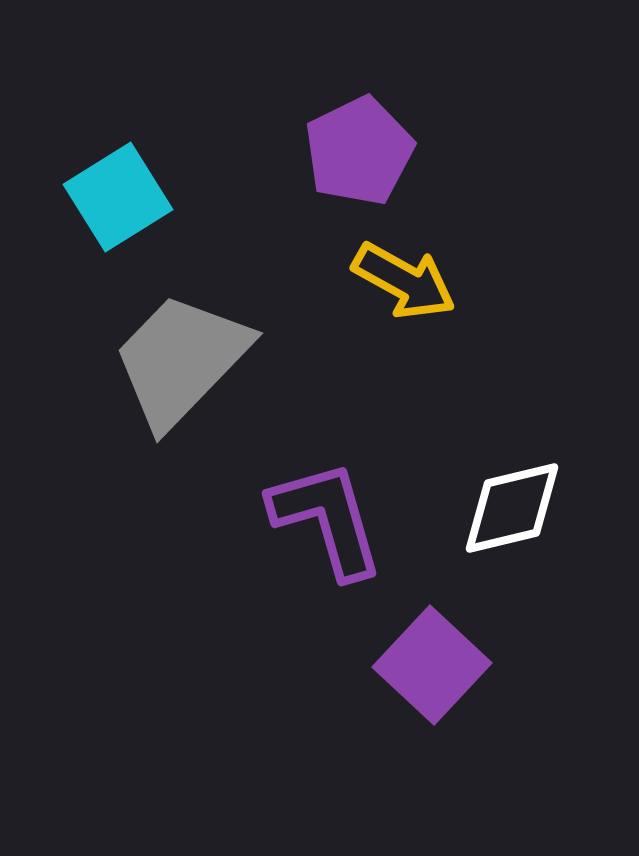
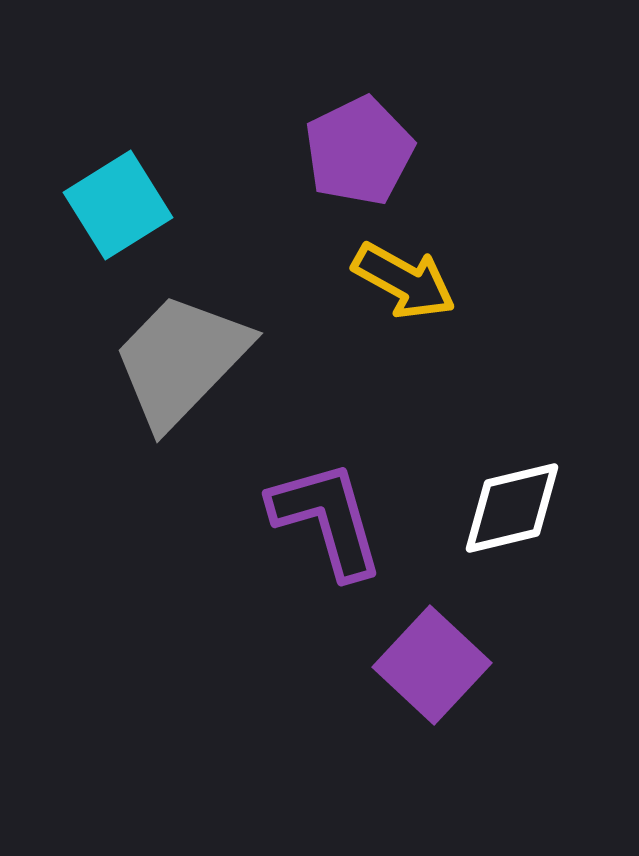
cyan square: moved 8 px down
